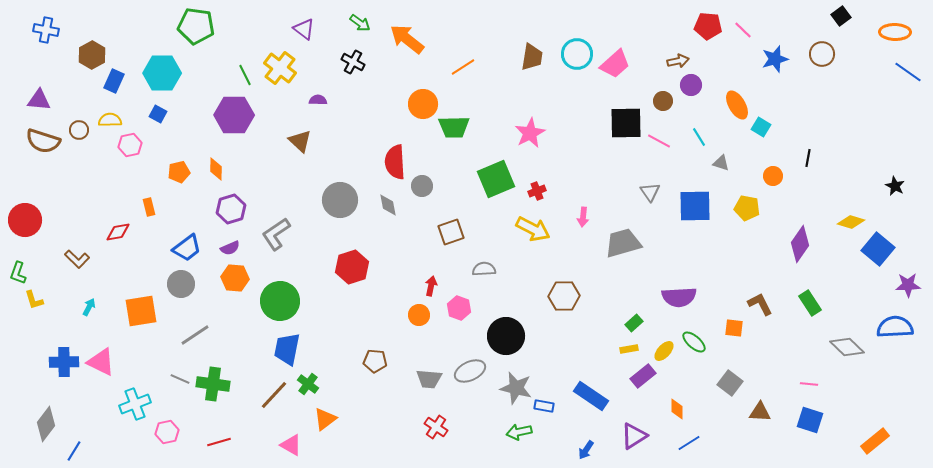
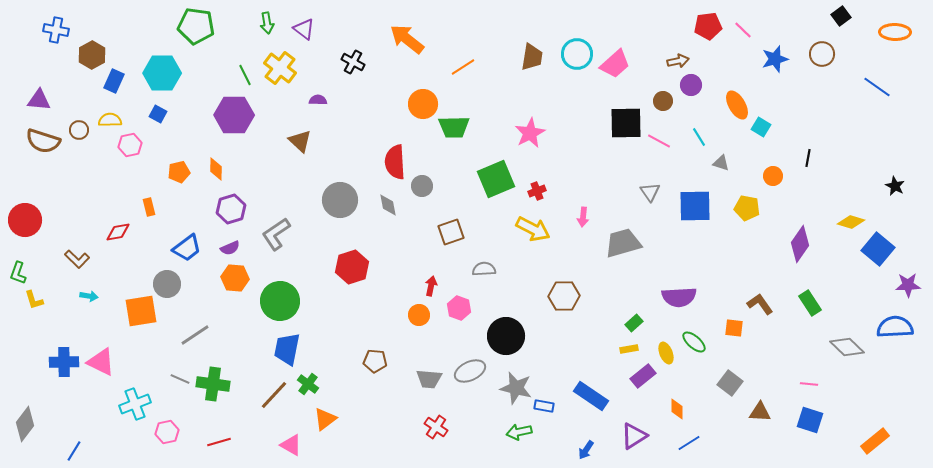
green arrow at (360, 23): moved 93 px left; rotated 45 degrees clockwise
red pentagon at (708, 26): rotated 12 degrees counterclockwise
blue cross at (46, 30): moved 10 px right
blue line at (908, 72): moved 31 px left, 15 px down
gray circle at (181, 284): moved 14 px left
brown L-shape at (760, 304): rotated 8 degrees counterclockwise
cyan arrow at (89, 307): moved 11 px up; rotated 72 degrees clockwise
yellow ellipse at (664, 351): moved 2 px right, 2 px down; rotated 65 degrees counterclockwise
gray diamond at (46, 424): moved 21 px left
